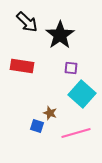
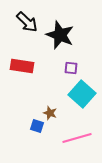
black star: rotated 16 degrees counterclockwise
pink line: moved 1 px right, 5 px down
